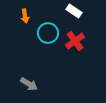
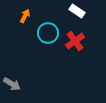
white rectangle: moved 3 px right
orange arrow: rotated 144 degrees counterclockwise
gray arrow: moved 17 px left
